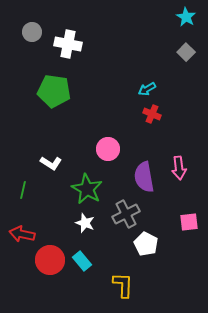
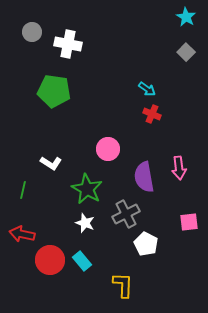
cyan arrow: rotated 114 degrees counterclockwise
